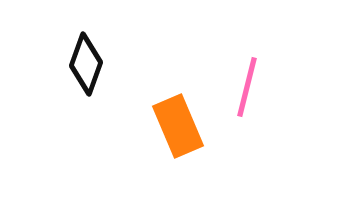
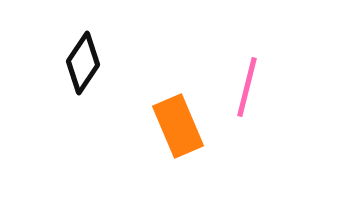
black diamond: moved 3 px left, 1 px up; rotated 14 degrees clockwise
